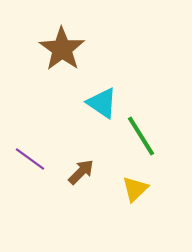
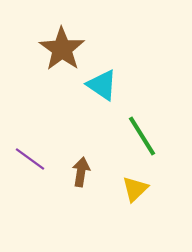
cyan triangle: moved 18 px up
green line: moved 1 px right
brown arrow: rotated 36 degrees counterclockwise
